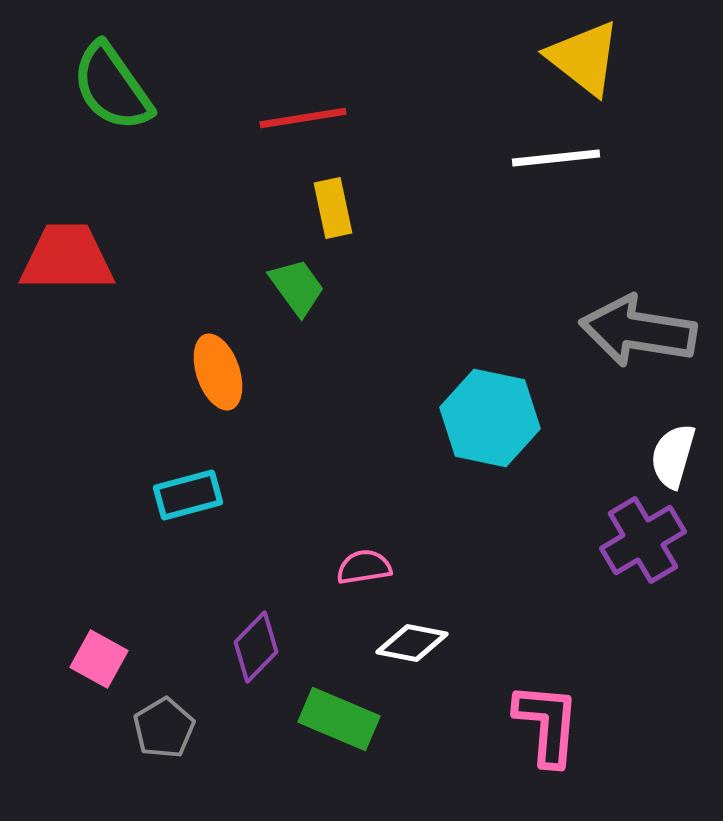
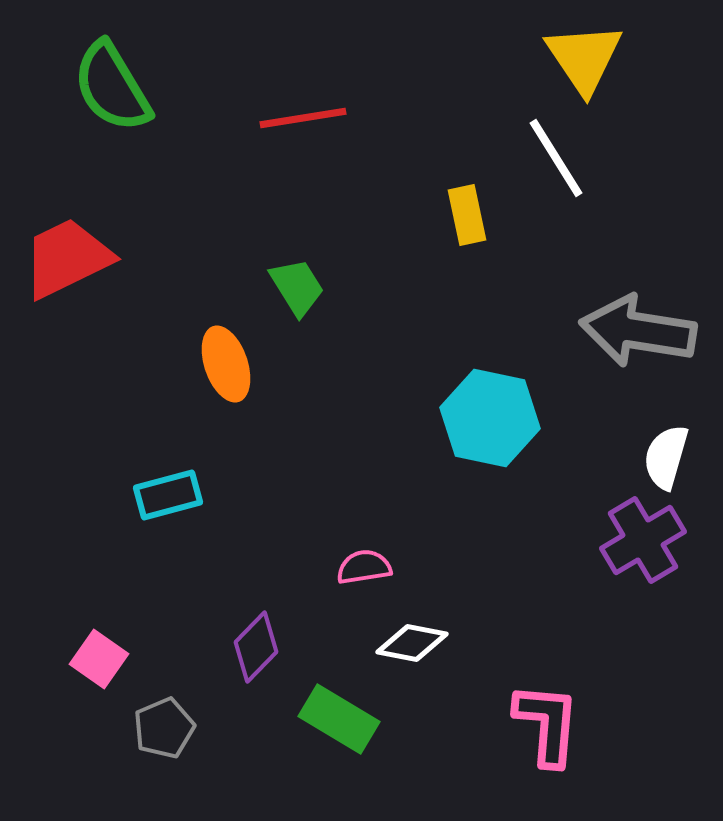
yellow triangle: rotated 18 degrees clockwise
green semicircle: rotated 4 degrees clockwise
white line: rotated 64 degrees clockwise
yellow rectangle: moved 134 px right, 7 px down
red trapezoid: rotated 26 degrees counterclockwise
green trapezoid: rotated 4 degrees clockwise
orange ellipse: moved 8 px right, 8 px up
white semicircle: moved 7 px left, 1 px down
cyan rectangle: moved 20 px left
pink square: rotated 6 degrees clockwise
green rectangle: rotated 8 degrees clockwise
gray pentagon: rotated 8 degrees clockwise
